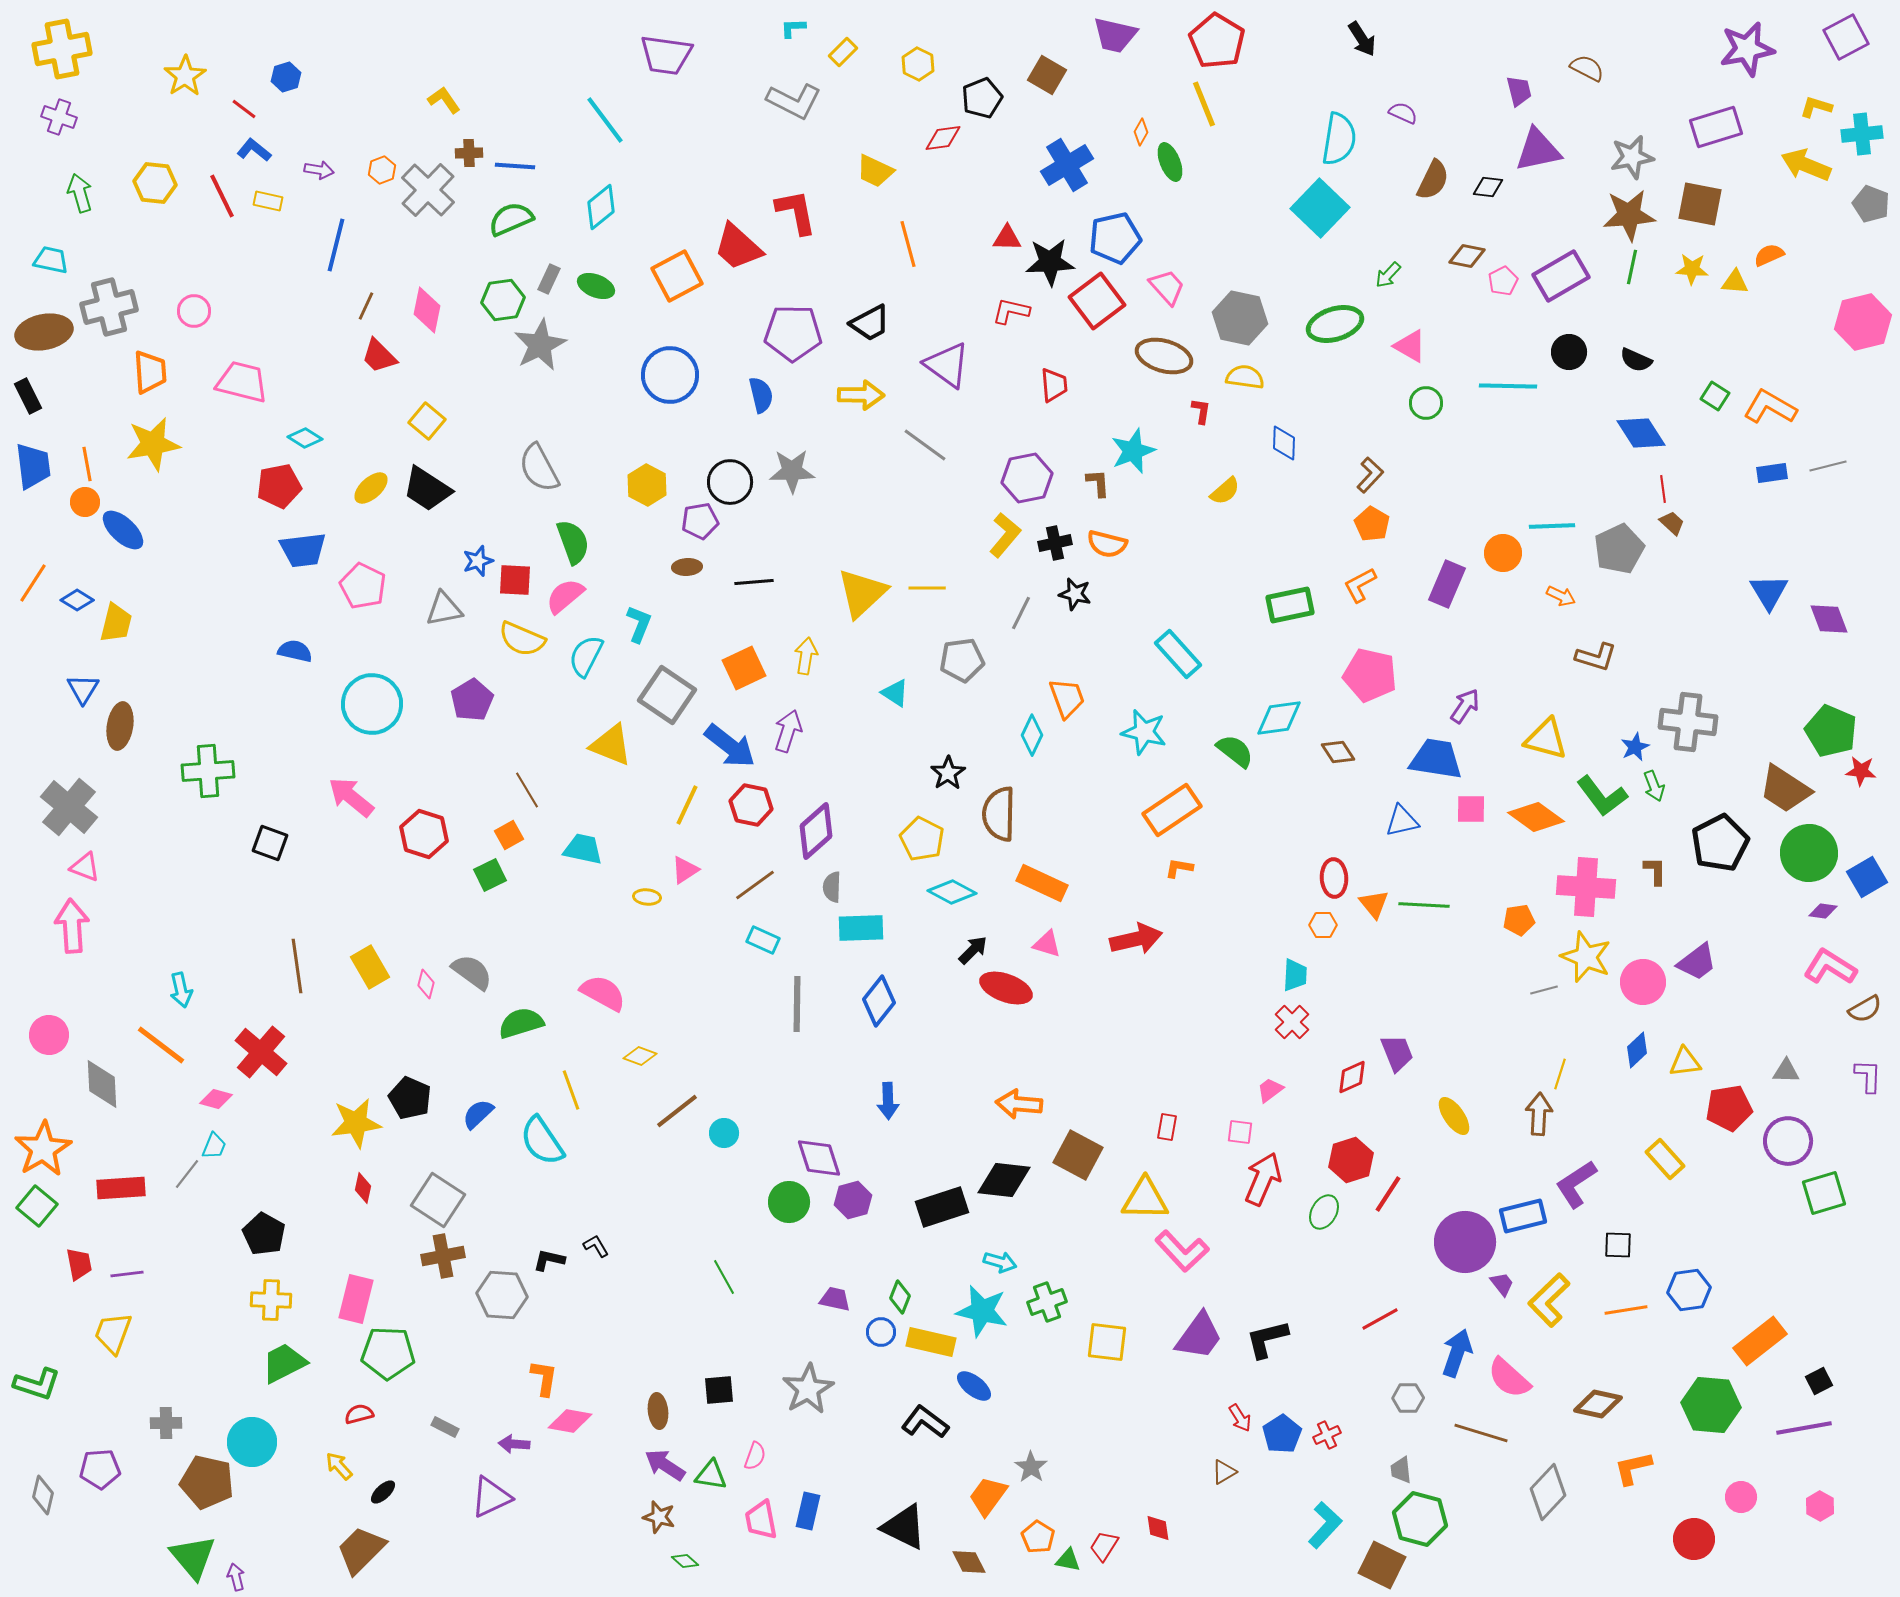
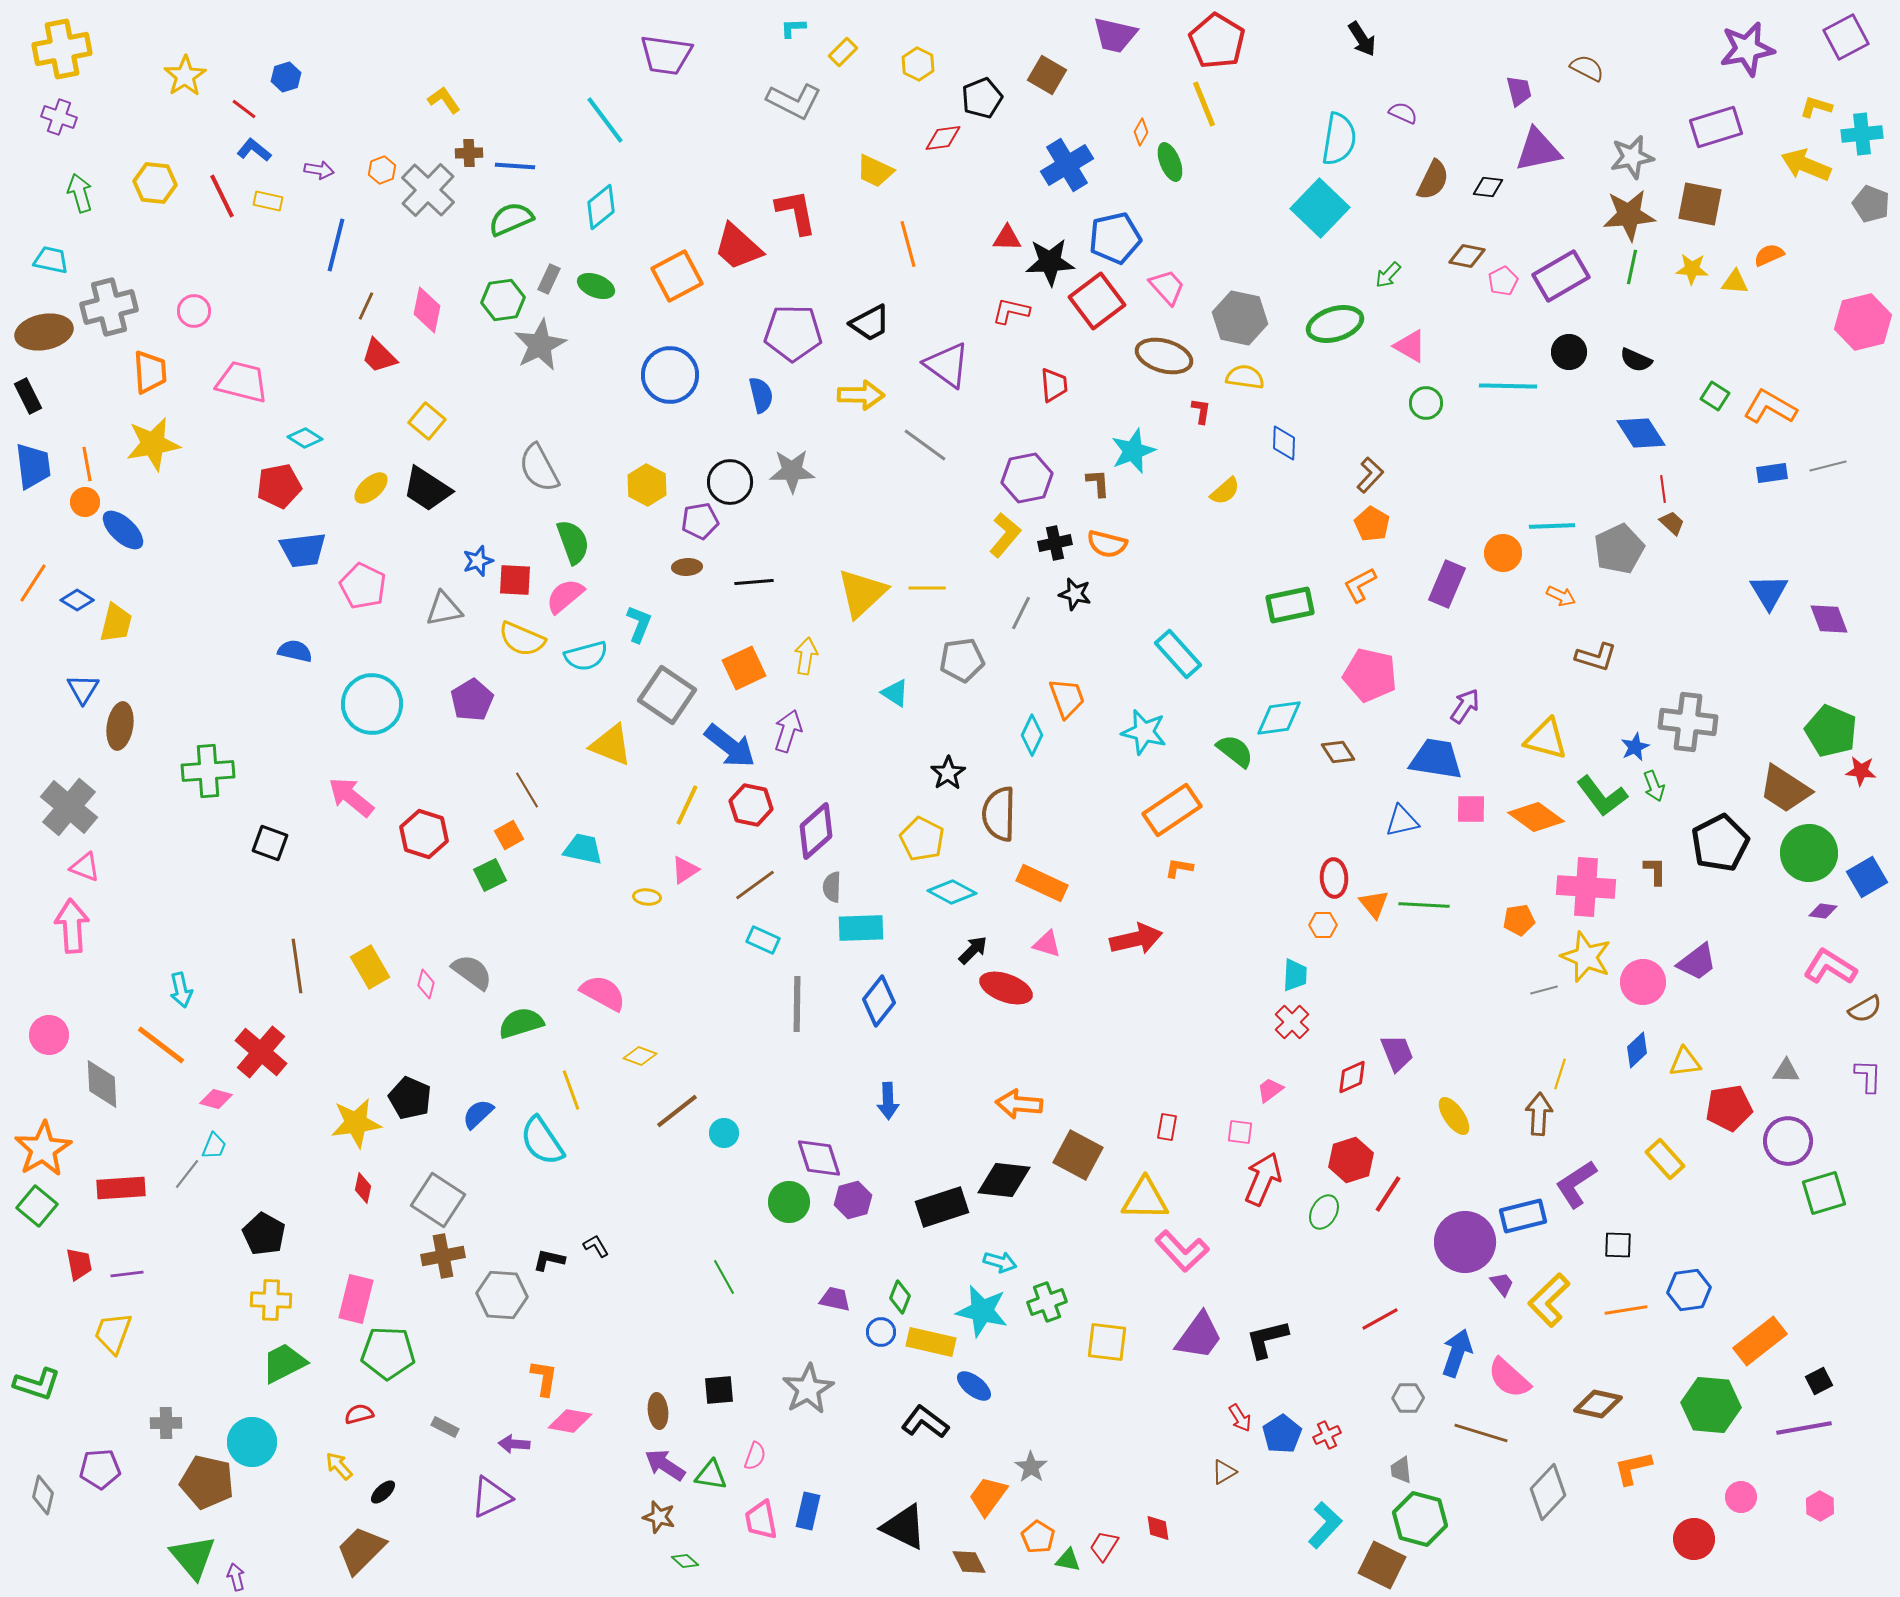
cyan semicircle at (586, 656): rotated 132 degrees counterclockwise
